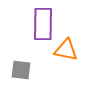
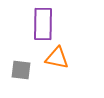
orange triangle: moved 9 px left, 8 px down
